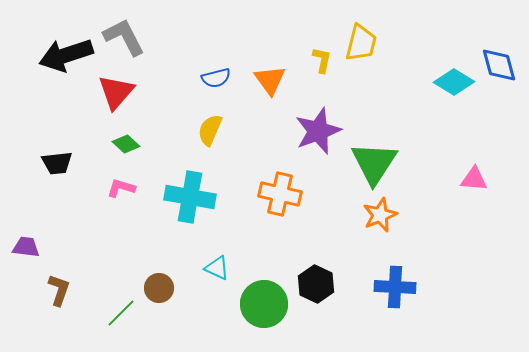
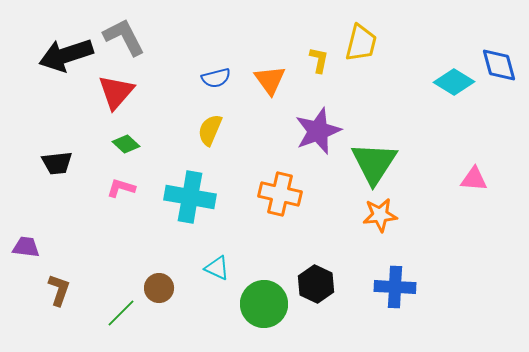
yellow L-shape: moved 3 px left
orange star: rotated 16 degrees clockwise
